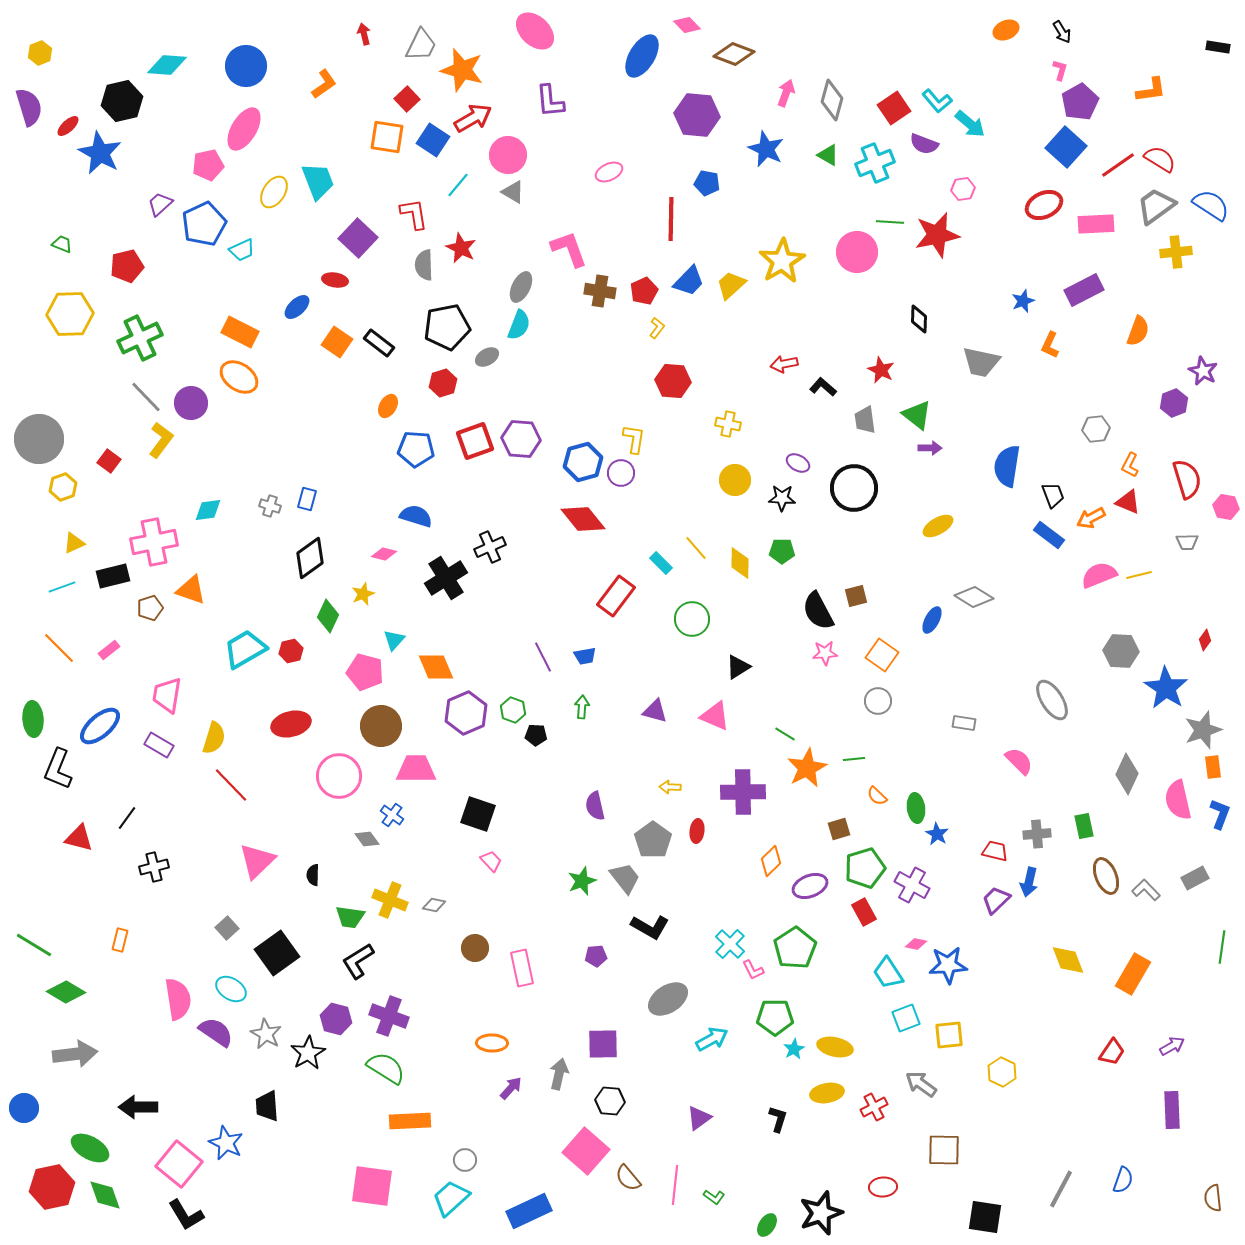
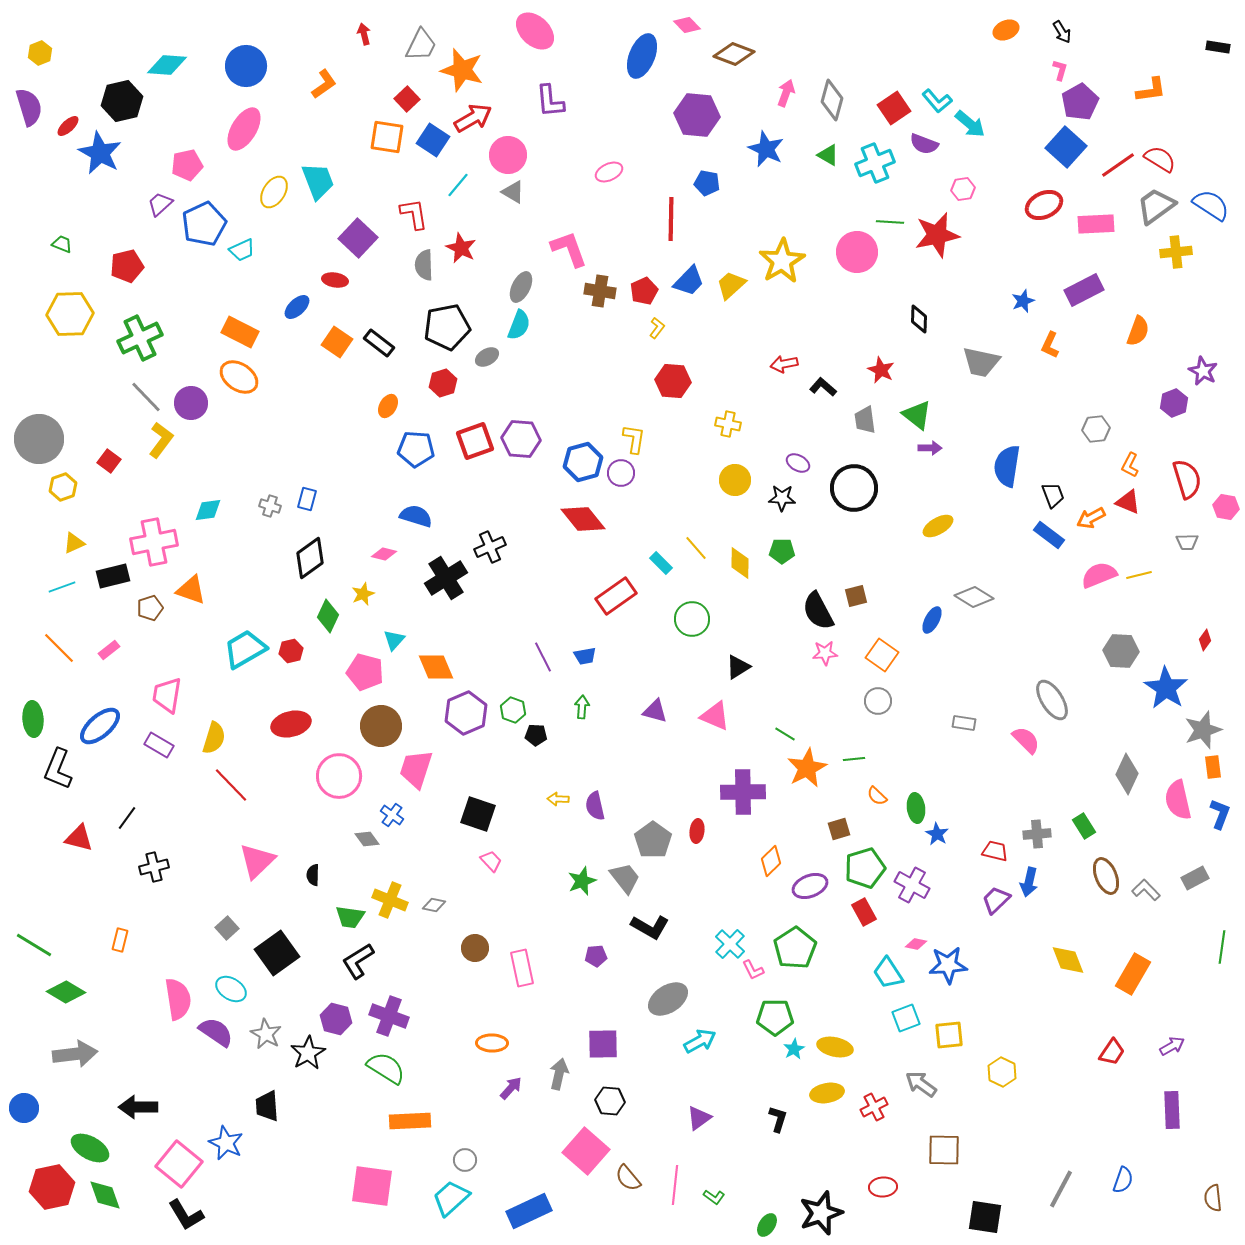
blue ellipse at (642, 56): rotated 9 degrees counterclockwise
pink pentagon at (208, 165): moved 21 px left
red rectangle at (616, 596): rotated 18 degrees clockwise
pink semicircle at (1019, 761): moved 7 px right, 21 px up
pink trapezoid at (416, 769): rotated 72 degrees counterclockwise
yellow arrow at (670, 787): moved 112 px left, 12 px down
green rectangle at (1084, 826): rotated 20 degrees counterclockwise
cyan arrow at (712, 1039): moved 12 px left, 2 px down
